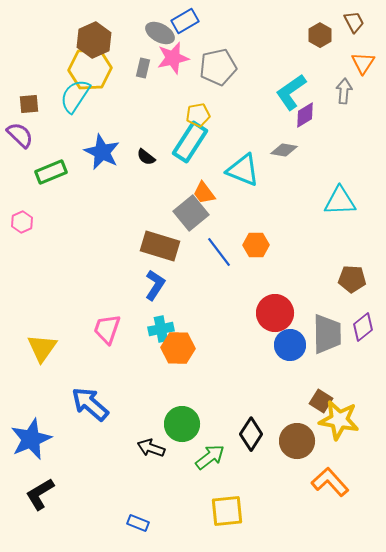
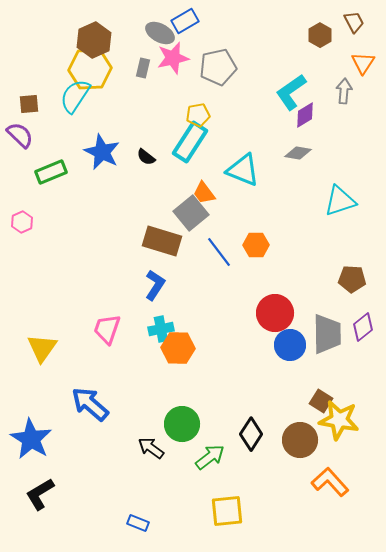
gray diamond at (284, 150): moved 14 px right, 3 px down
cyan triangle at (340, 201): rotated 16 degrees counterclockwise
brown rectangle at (160, 246): moved 2 px right, 5 px up
blue star at (31, 439): rotated 18 degrees counterclockwise
brown circle at (297, 441): moved 3 px right, 1 px up
black arrow at (151, 448): rotated 16 degrees clockwise
